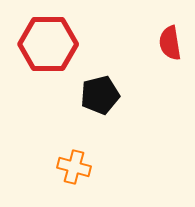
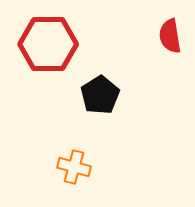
red semicircle: moved 7 px up
black pentagon: rotated 18 degrees counterclockwise
